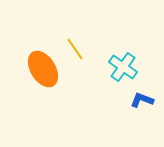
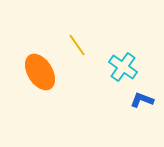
yellow line: moved 2 px right, 4 px up
orange ellipse: moved 3 px left, 3 px down
